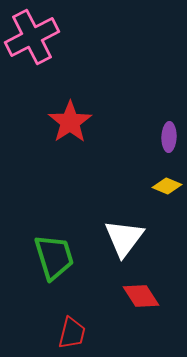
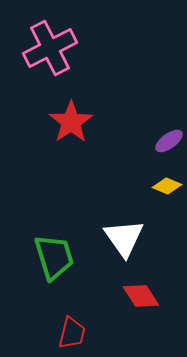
pink cross: moved 18 px right, 11 px down
red star: moved 1 px right
purple ellipse: moved 4 px down; rotated 52 degrees clockwise
white triangle: rotated 12 degrees counterclockwise
